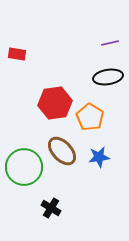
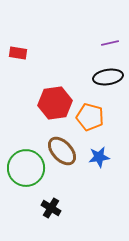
red rectangle: moved 1 px right, 1 px up
orange pentagon: rotated 16 degrees counterclockwise
green circle: moved 2 px right, 1 px down
